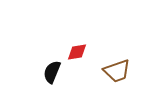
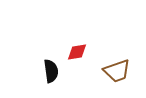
black semicircle: moved 1 px left, 1 px up; rotated 150 degrees clockwise
